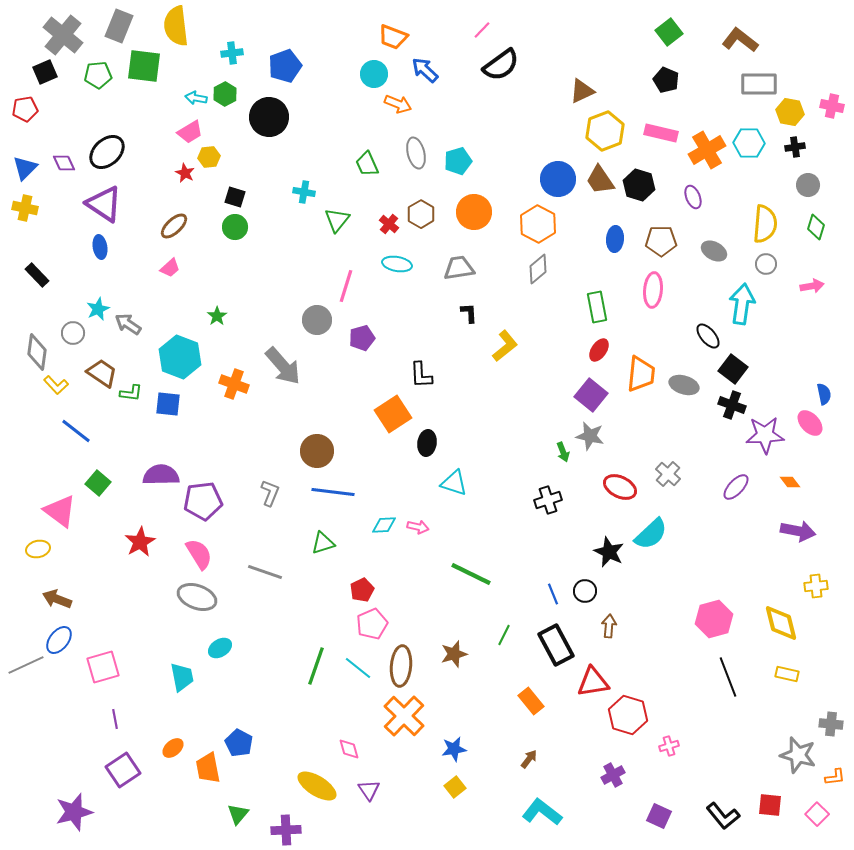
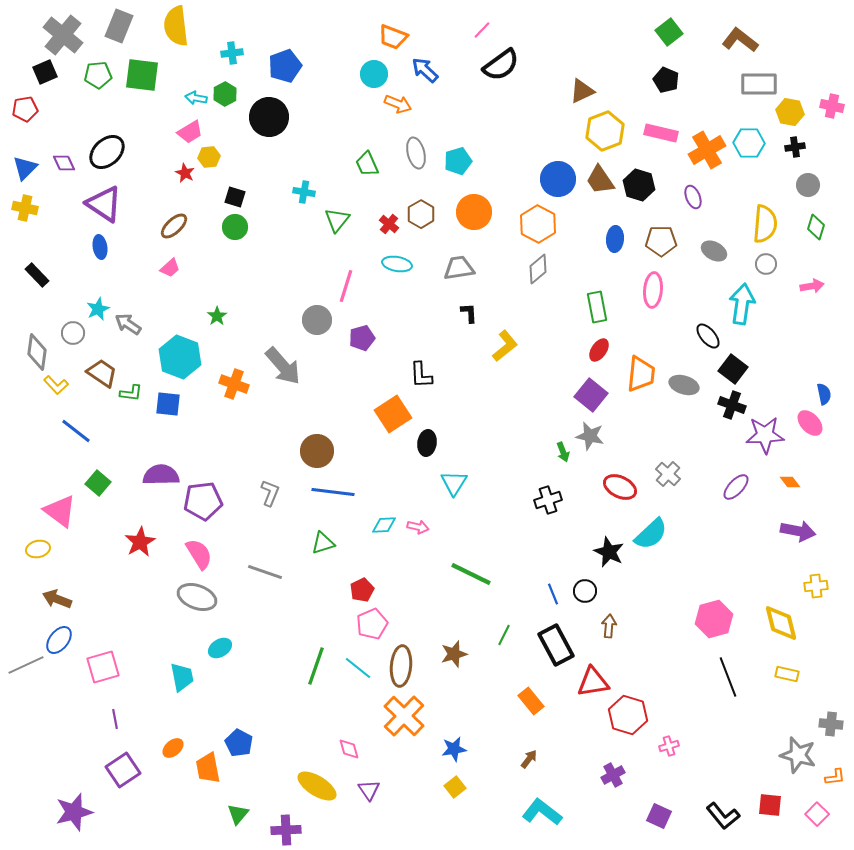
green square at (144, 66): moved 2 px left, 9 px down
cyan triangle at (454, 483): rotated 44 degrees clockwise
